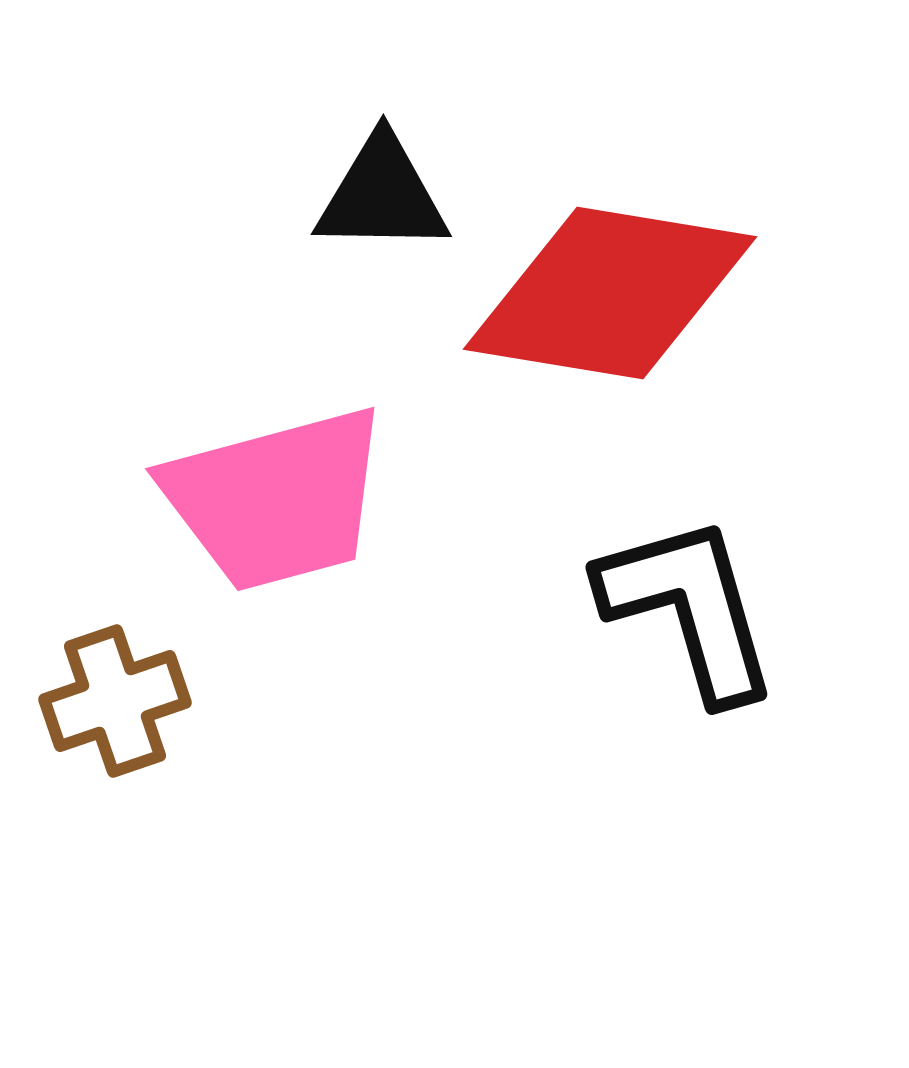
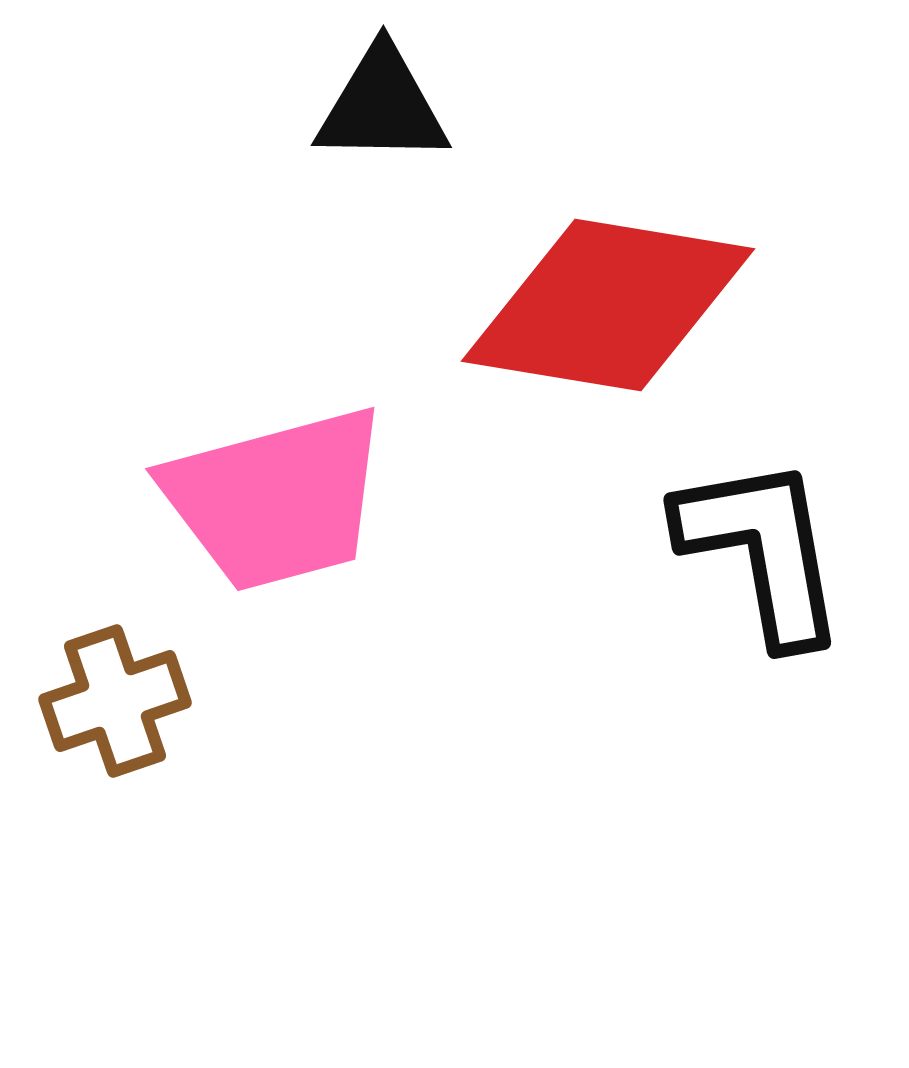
black triangle: moved 89 px up
red diamond: moved 2 px left, 12 px down
black L-shape: moved 73 px right, 58 px up; rotated 6 degrees clockwise
